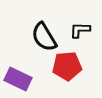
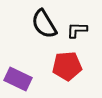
black L-shape: moved 3 px left
black semicircle: moved 13 px up
